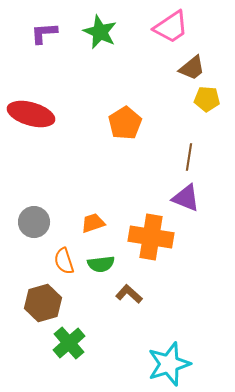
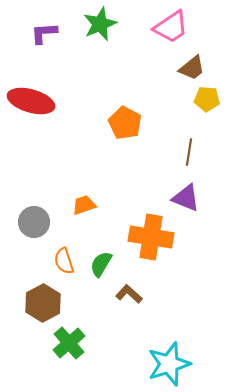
green star: moved 8 px up; rotated 24 degrees clockwise
red ellipse: moved 13 px up
orange pentagon: rotated 12 degrees counterclockwise
brown line: moved 5 px up
orange trapezoid: moved 9 px left, 18 px up
green semicircle: rotated 128 degrees clockwise
brown hexagon: rotated 12 degrees counterclockwise
